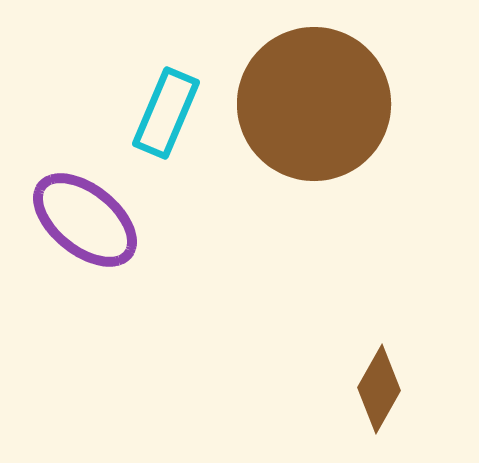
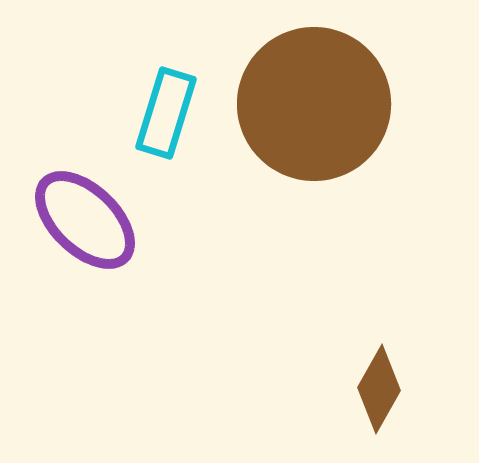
cyan rectangle: rotated 6 degrees counterclockwise
purple ellipse: rotated 5 degrees clockwise
